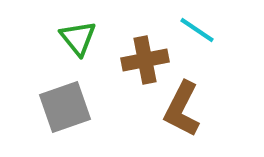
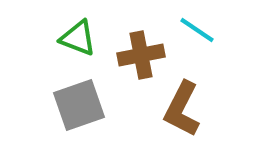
green triangle: rotated 30 degrees counterclockwise
brown cross: moved 4 px left, 5 px up
gray square: moved 14 px right, 2 px up
